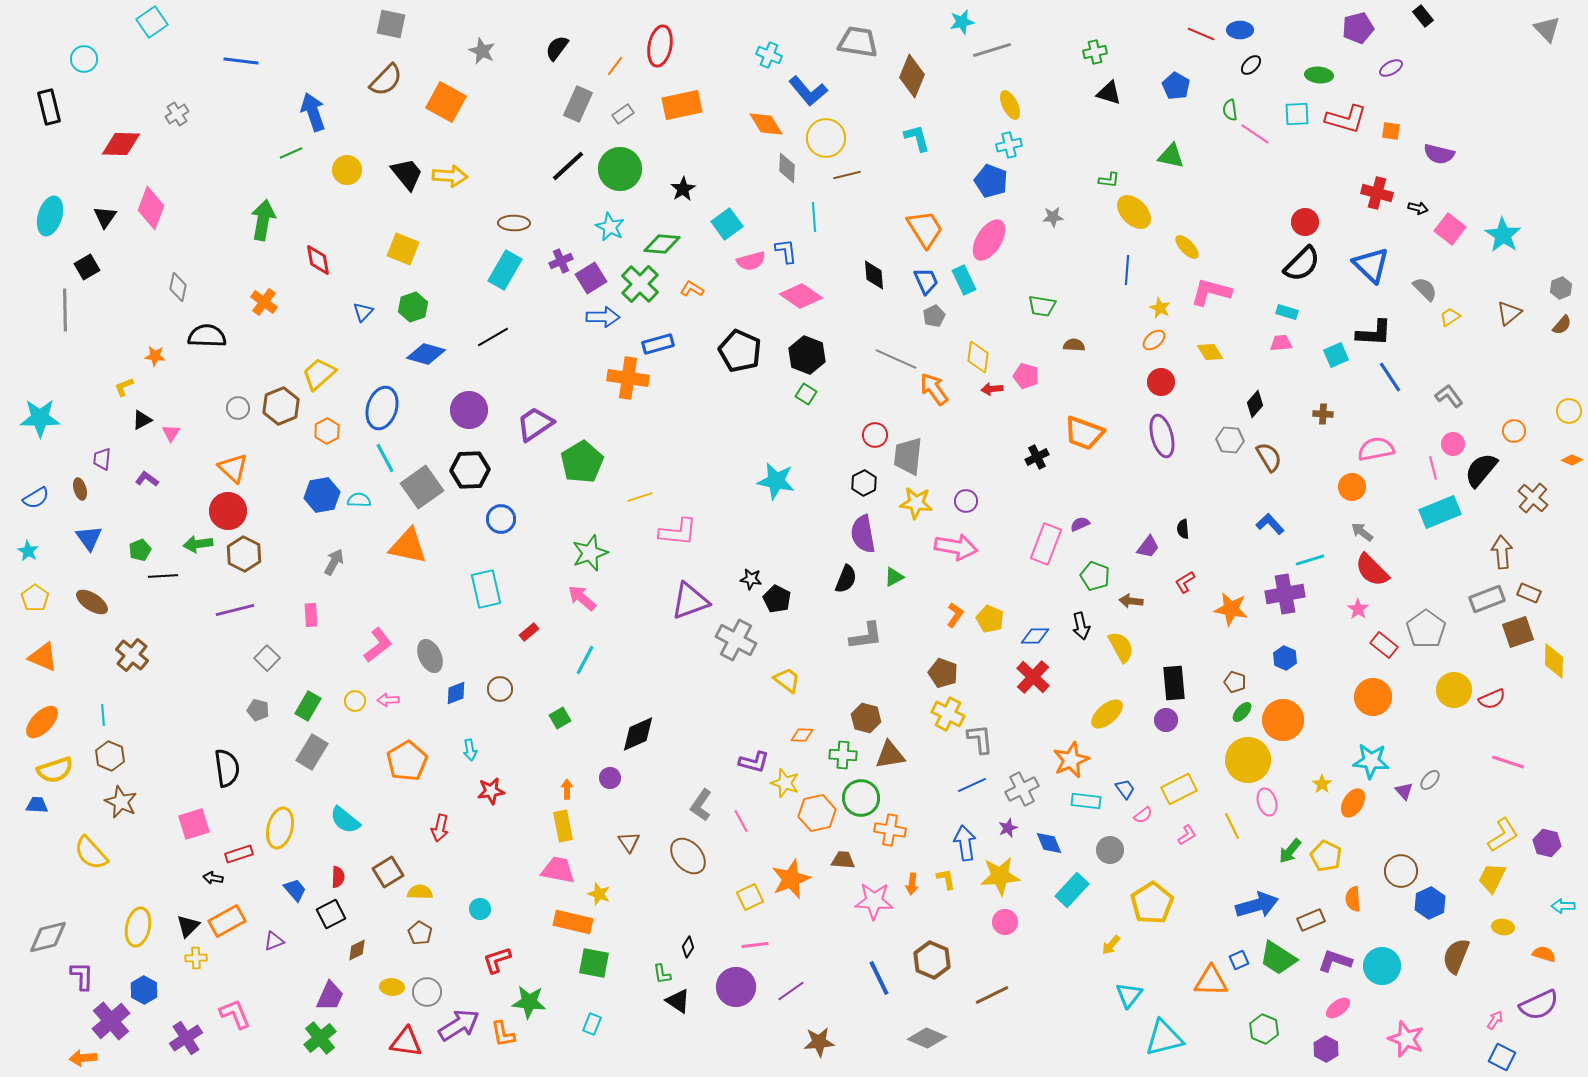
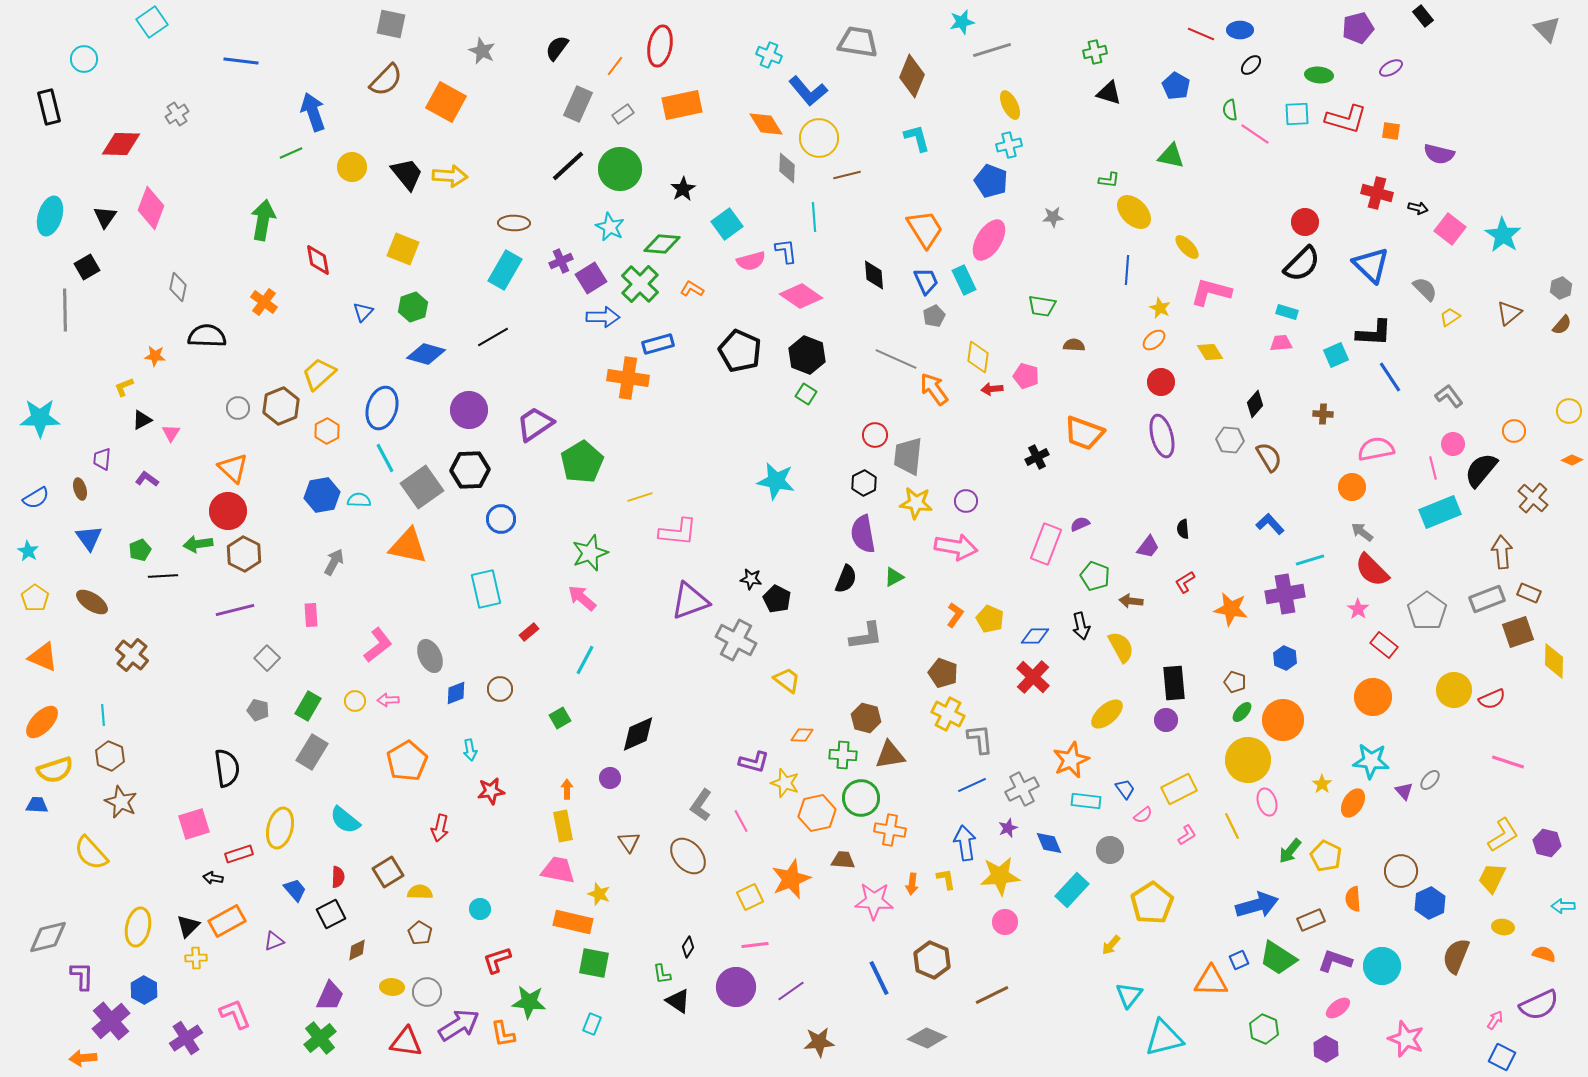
yellow circle at (826, 138): moved 7 px left
yellow circle at (347, 170): moved 5 px right, 3 px up
gray pentagon at (1426, 629): moved 1 px right, 18 px up
